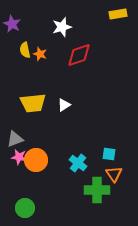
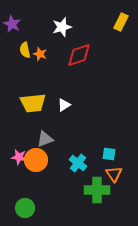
yellow rectangle: moved 3 px right, 8 px down; rotated 54 degrees counterclockwise
gray triangle: moved 30 px right
